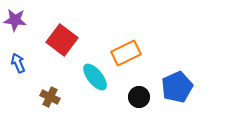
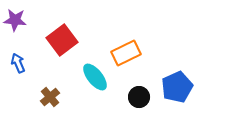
red square: rotated 16 degrees clockwise
brown cross: rotated 24 degrees clockwise
